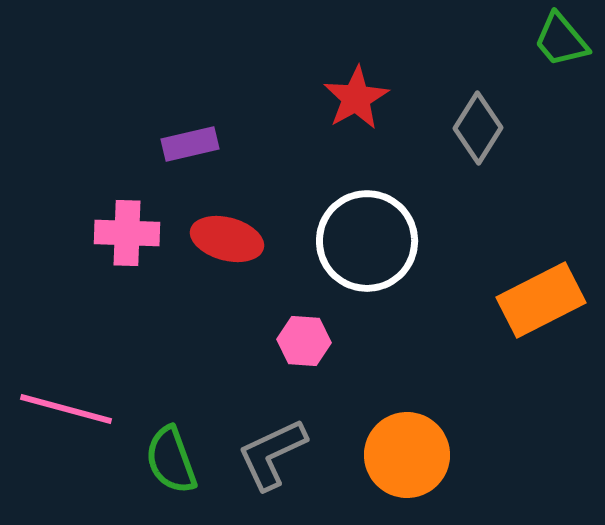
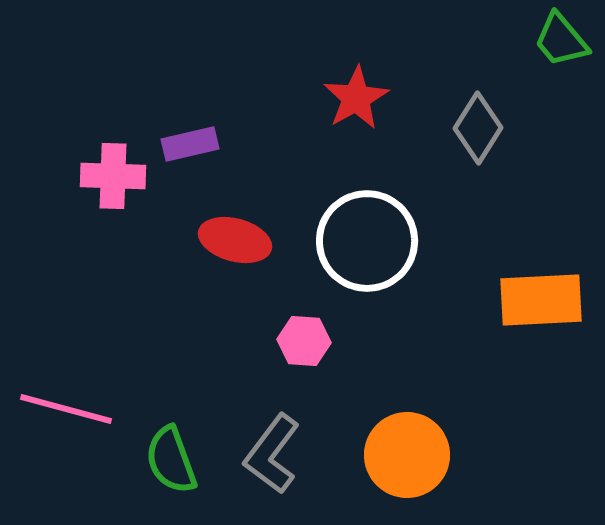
pink cross: moved 14 px left, 57 px up
red ellipse: moved 8 px right, 1 px down
orange rectangle: rotated 24 degrees clockwise
gray L-shape: rotated 28 degrees counterclockwise
